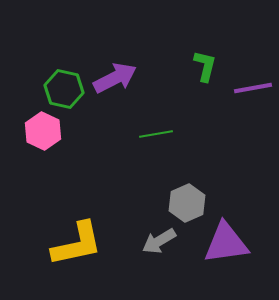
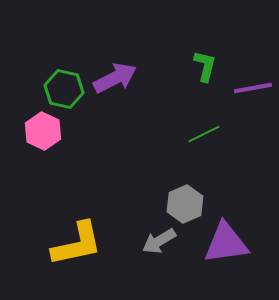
green line: moved 48 px right; rotated 16 degrees counterclockwise
gray hexagon: moved 2 px left, 1 px down
